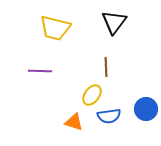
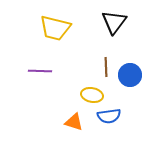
yellow ellipse: rotated 65 degrees clockwise
blue circle: moved 16 px left, 34 px up
